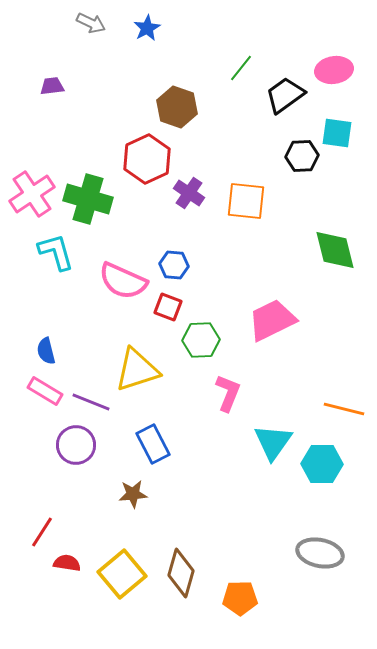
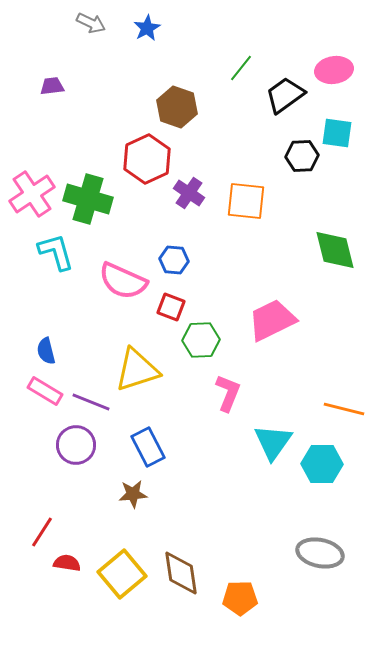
blue hexagon: moved 5 px up
red square: moved 3 px right
blue rectangle: moved 5 px left, 3 px down
brown diamond: rotated 24 degrees counterclockwise
